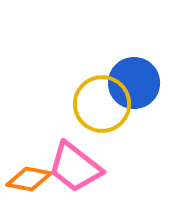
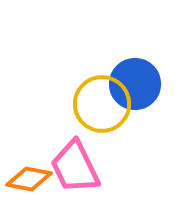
blue circle: moved 1 px right, 1 px down
pink trapezoid: rotated 26 degrees clockwise
